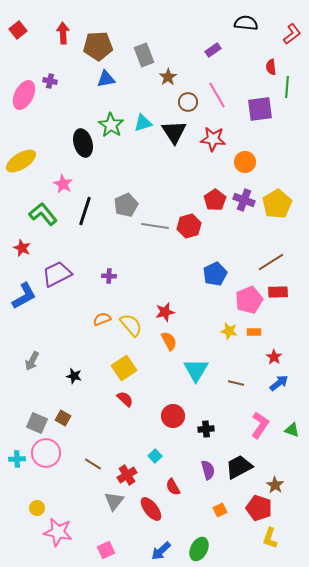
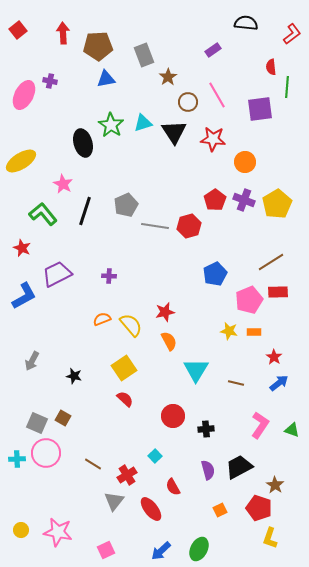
yellow circle at (37, 508): moved 16 px left, 22 px down
